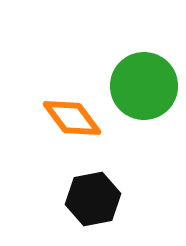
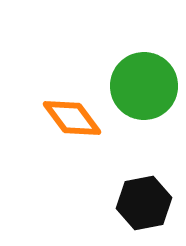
black hexagon: moved 51 px right, 4 px down
